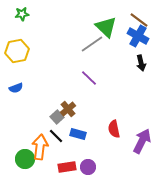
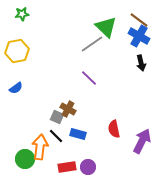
blue cross: moved 1 px right
blue semicircle: rotated 16 degrees counterclockwise
brown cross: rotated 21 degrees counterclockwise
gray square: rotated 24 degrees counterclockwise
